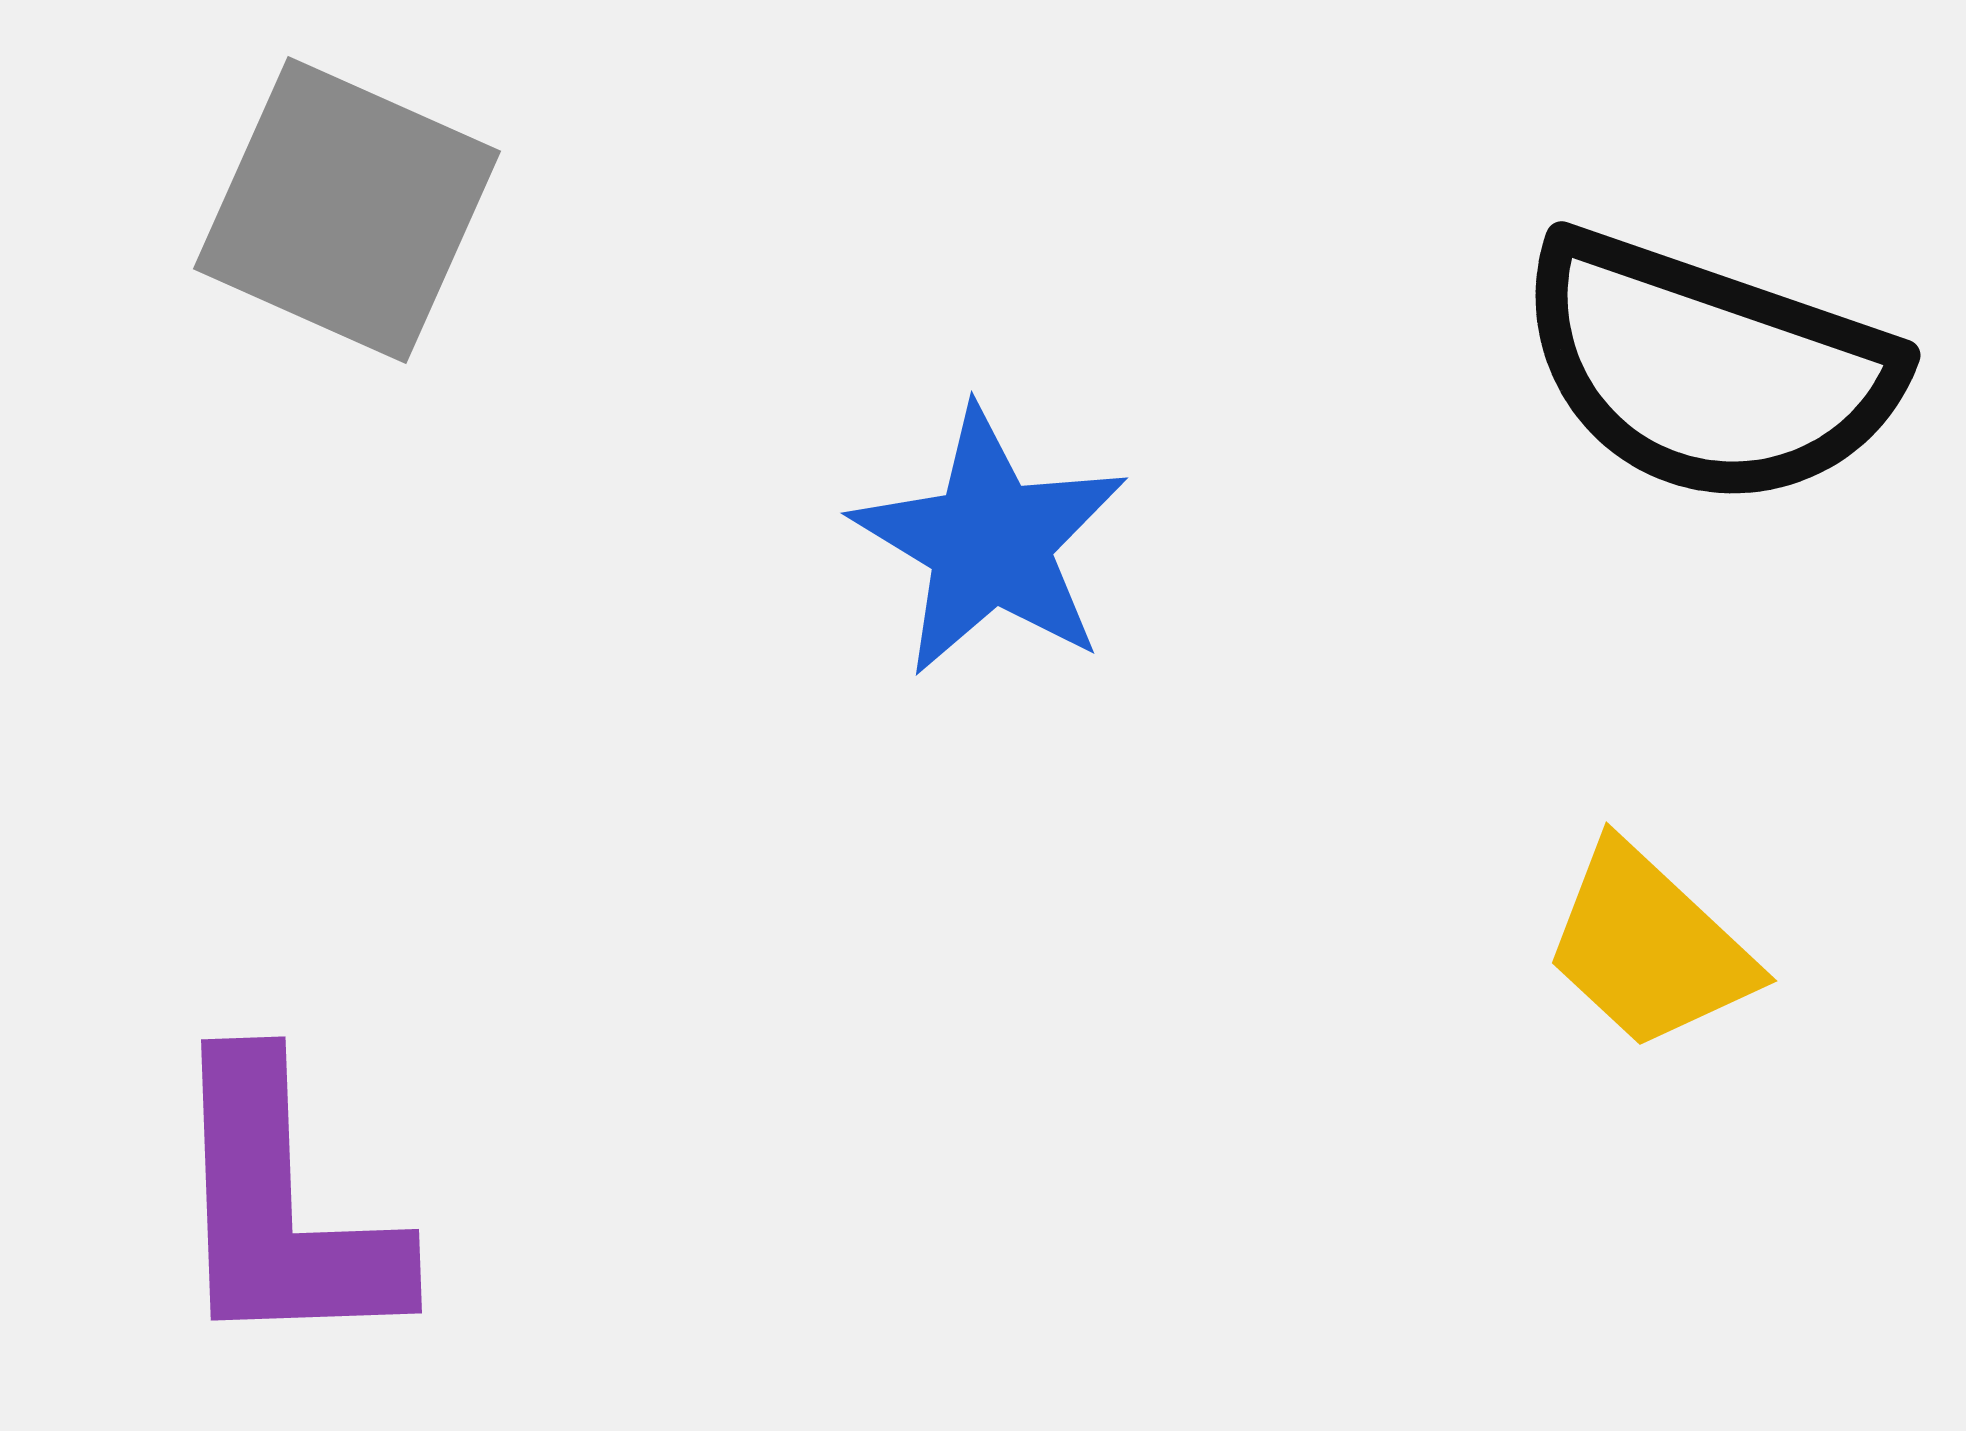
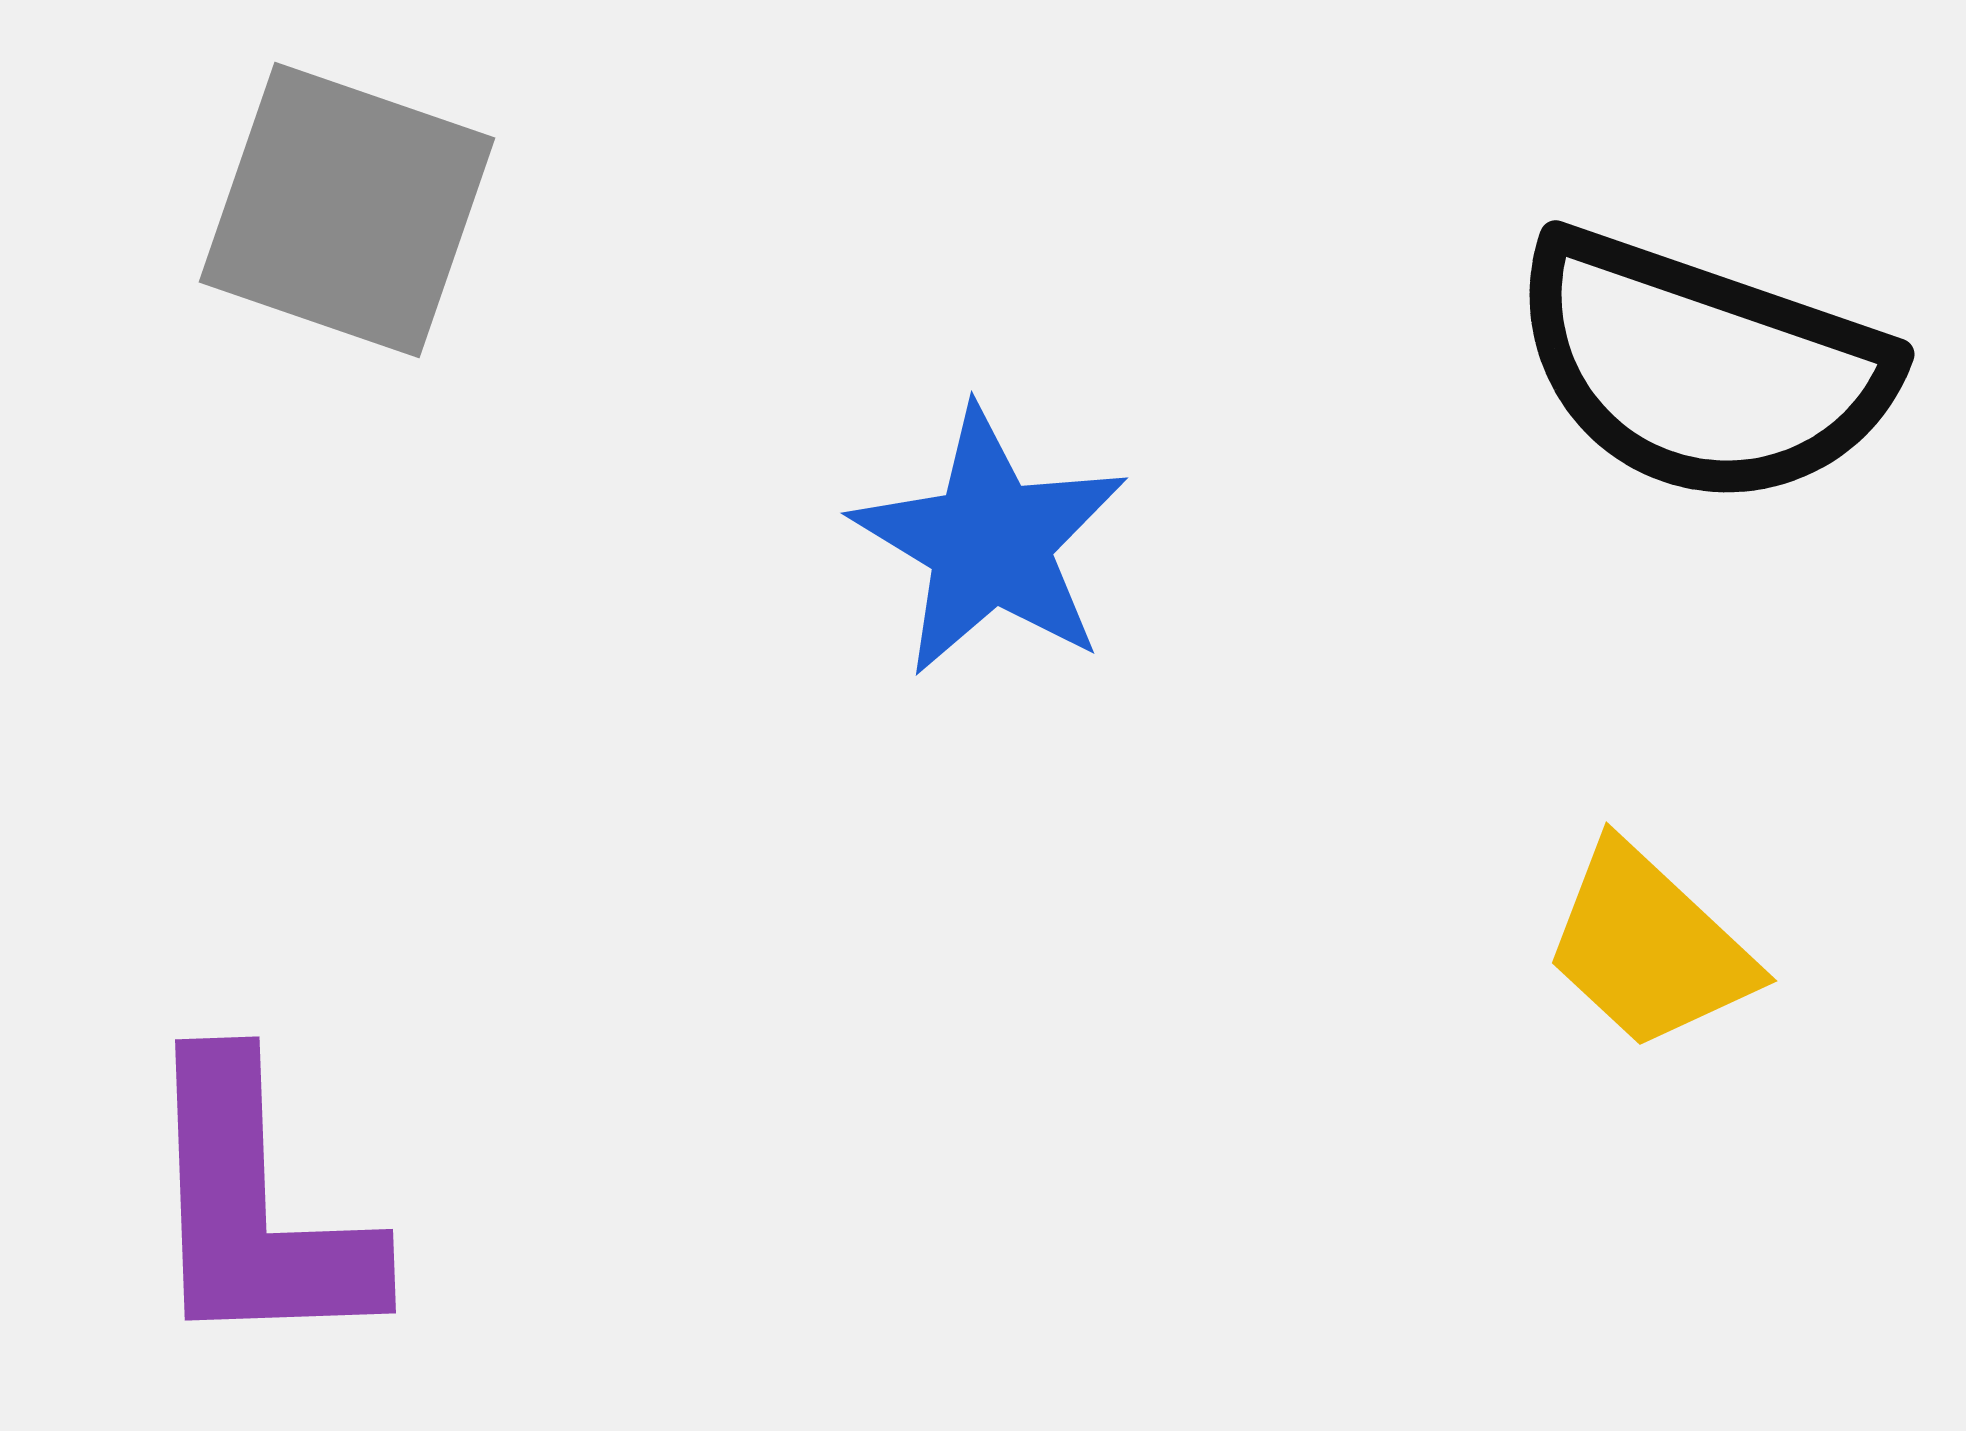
gray square: rotated 5 degrees counterclockwise
black semicircle: moved 6 px left, 1 px up
purple L-shape: moved 26 px left
